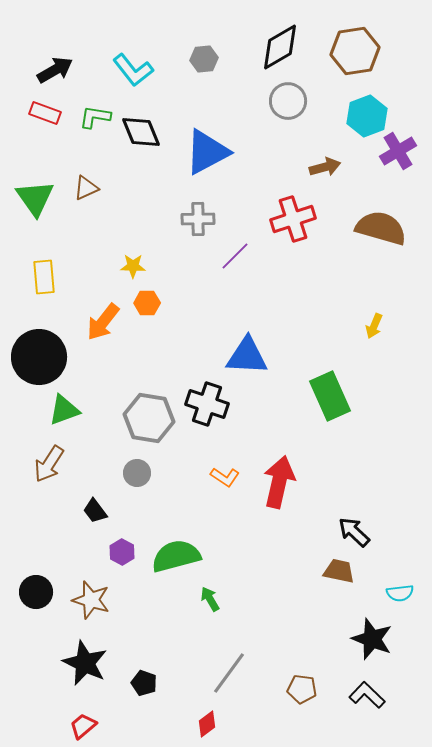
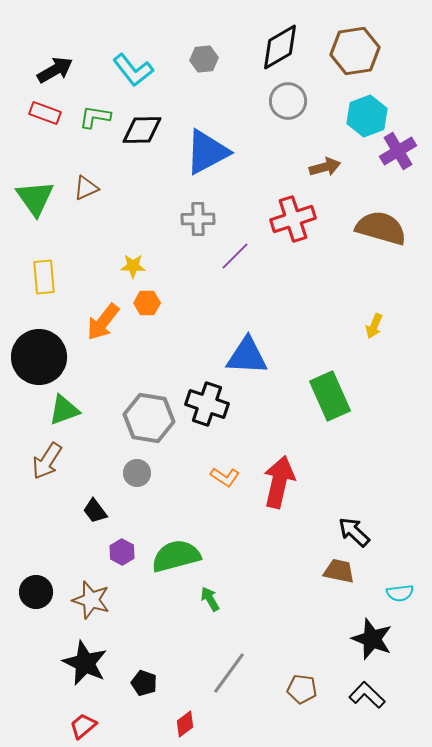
black diamond at (141, 132): moved 1 px right, 2 px up; rotated 69 degrees counterclockwise
brown arrow at (49, 464): moved 2 px left, 3 px up
red diamond at (207, 724): moved 22 px left
